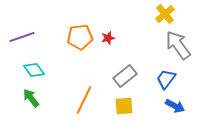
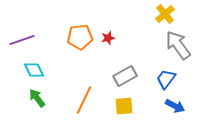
purple line: moved 3 px down
cyan diamond: rotated 10 degrees clockwise
gray rectangle: rotated 10 degrees clockwise
green arrow: moved 6 px right
